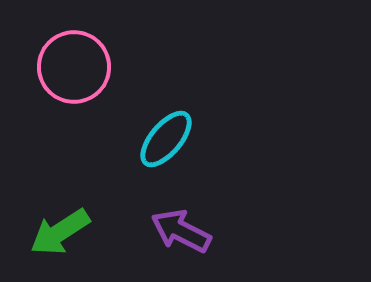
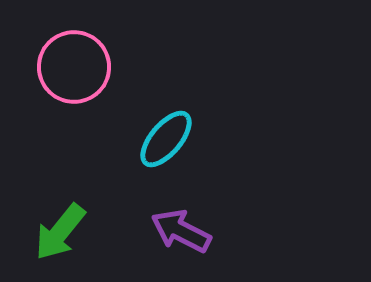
green arrow: rotated 18 degrees counterclockwise
